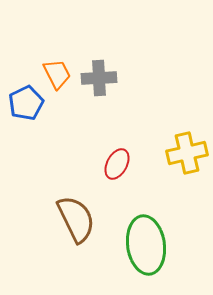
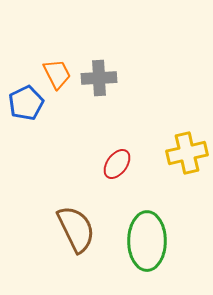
red ellipse: rotated 8 degrees clockwise
brown semicircle: moved 10 px down
green ellipse: moved 1 px right, 4 px up; rotated 8 degrees clockwise
